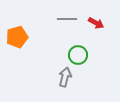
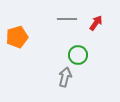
red arrow: rotated 84 degrees counterclockwise
